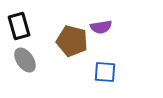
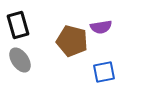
black rectangle: moved 1 px left, 1 px up
gray ellipse: moved 5 px left
blue square: moved 1 px left; rotated 15 degrees counterclockwise
